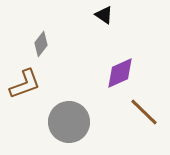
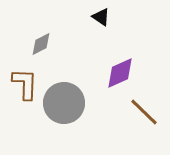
black triangle: moved 3 px left, 2 px down
gray diamond: rotated 25 degrees clockwise
brown L-shape: rotated 68 degrees counterclockwise
gray circle: moved 5 px left, 19 px up
